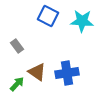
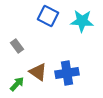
brown triangle: moved 1 px right
